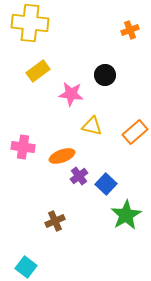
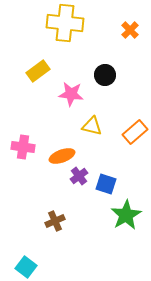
yellow cross: moved 35 px right
orange cross: rotated 24 degrees counterclockwise
blue square: rotated 25 degrees counterclockwise
